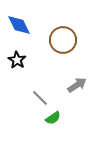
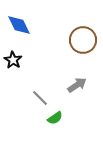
brown circle: moved 20 px right
black star: moved 4 px left
green semicircle: moved 2 px right
